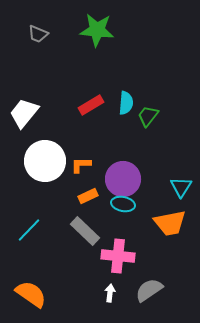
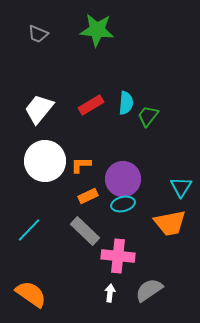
white trapezoid: moved 15 px right, 4 px up
cyan ellipse: rotated 25 degrees counterclockwise
